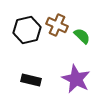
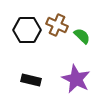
black hexagon: rotated 12 degrees clockwise
